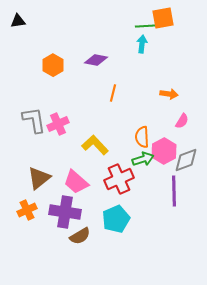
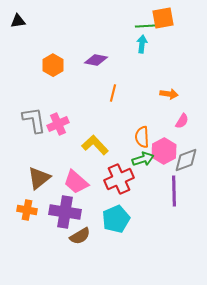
orange cross: rotated 36 degrees clockwise
